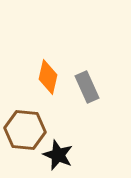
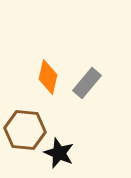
gray rectangle: moved 4 px up; rotated 64 degrees clockwise
black star: moved 1 px right, 2 px up
